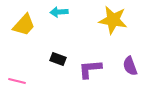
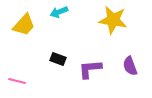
cyan arrow: rotated 18 degrees counterclockwise
